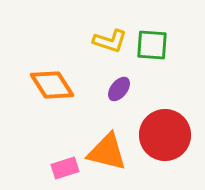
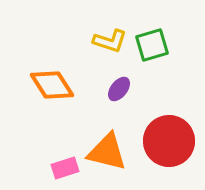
green square: rotated 20 degrees counterclockwise
red circle: moved 4 px right, 6 px down
